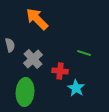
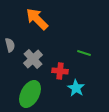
green ellipse: moved 5 px right, 2 px down; rotated 24 degrees clockwise
